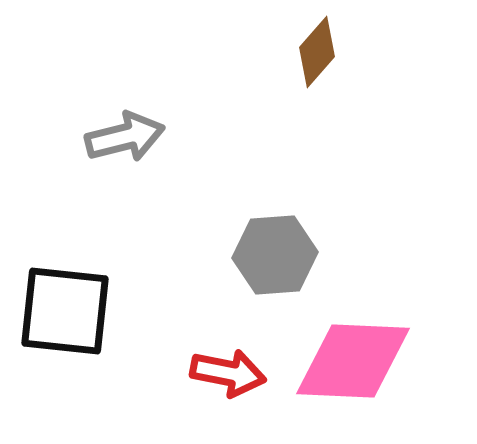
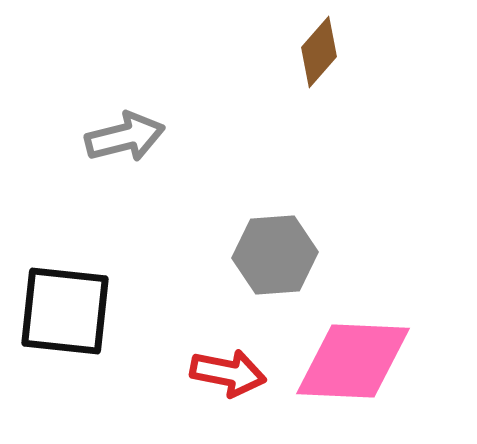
brown diamond: moved 2 px right
